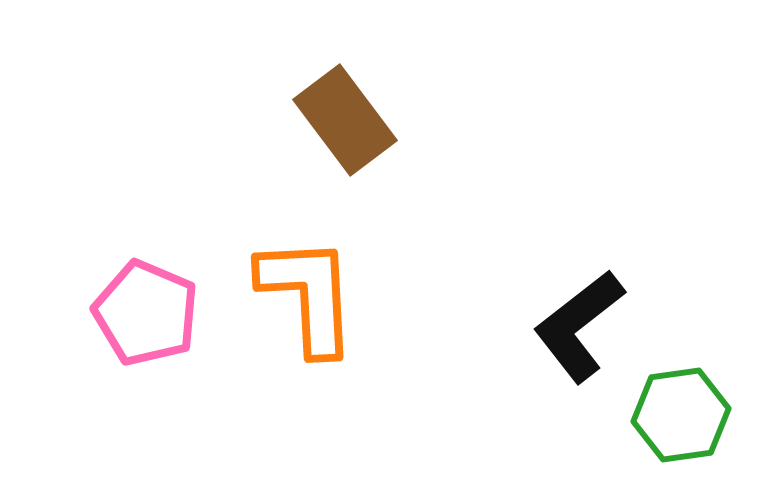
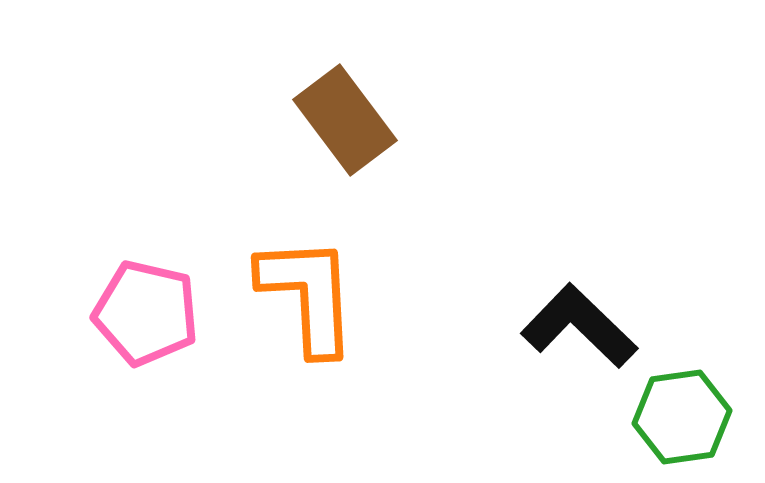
pink pentagon: rotated 10 degrees counterclockwise
black L-shape: rotated 82 degrees clockwise
green hexagon: moved 1 px right, 2 px down
